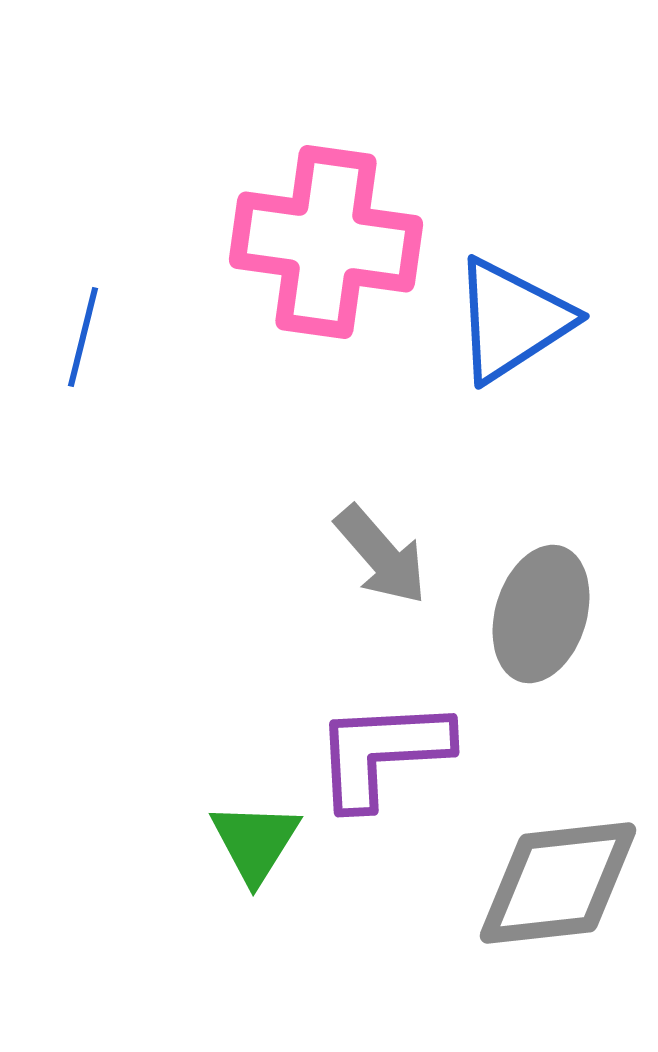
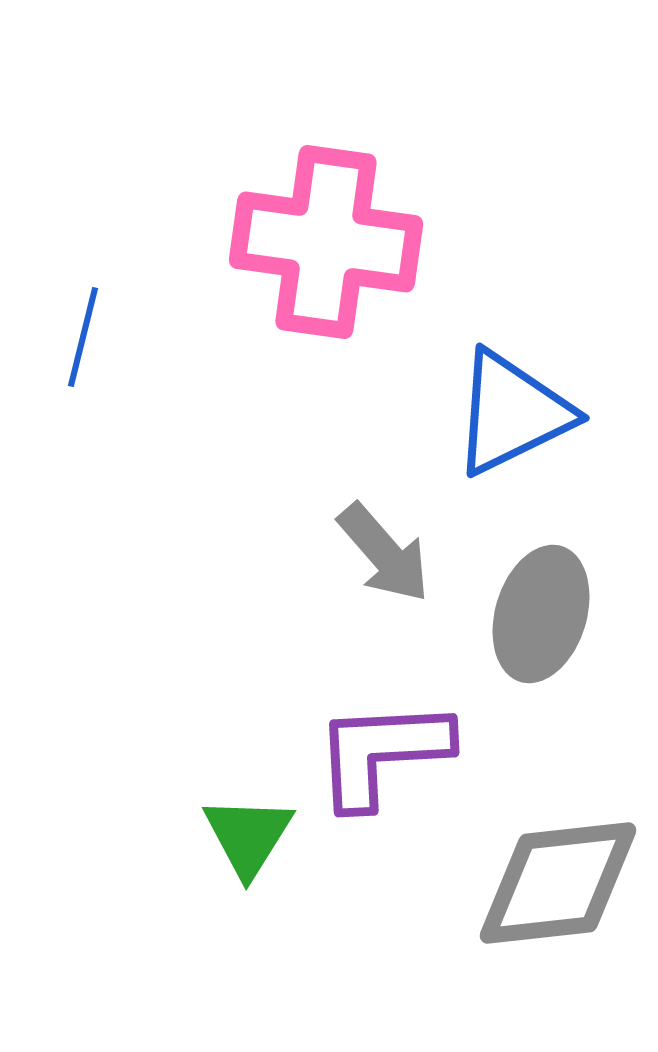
blue triangle: moved 93 px down; rotated 7 degrees clockwise
gray arrow: moved 3 px right, 2 px up
green triangle: moved 7 px left, 6 px up
